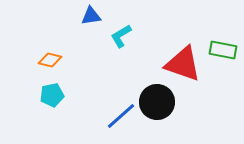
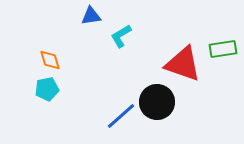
green rectangle: moved 1 px up; rotated 20 degrees counterclockwise
orange diamond: rotated 60 degrees clockwise
cyan pentagon: moved 5 px left, 6 px up
